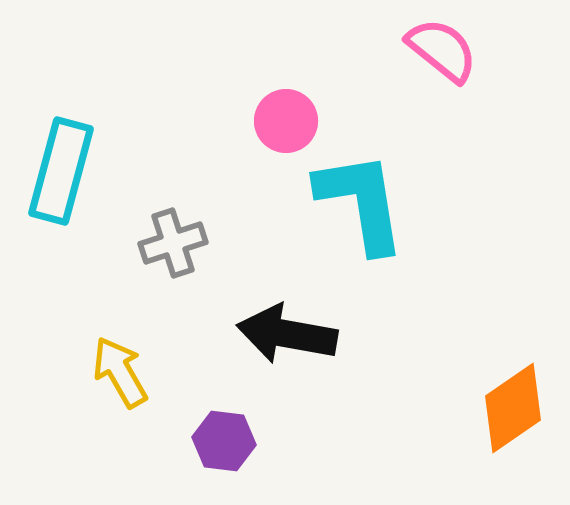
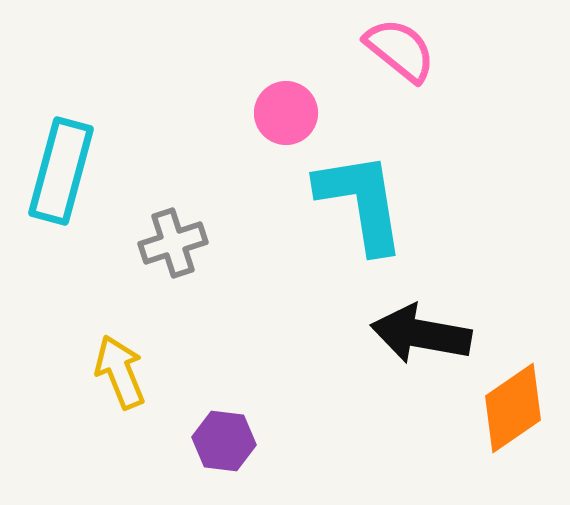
pink semicircle: moved 42 px left
pink circle: moved 8 px up
black arrow: moved 134 px right
yellow arrow: rotated 8 degrees clockwise
